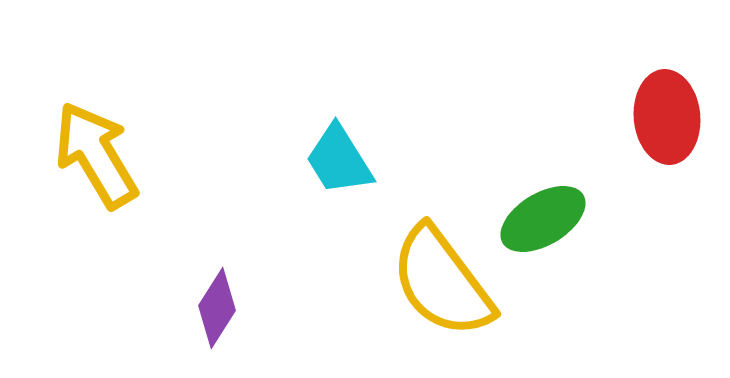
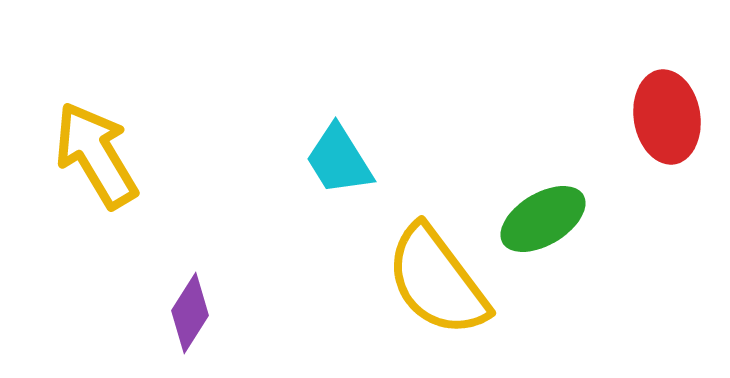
red ellipse: rotated 4 degrees counterclockwise
yellow semicircle: moved 5 px left, 1 px up
purple diamond: moved 27 px left, 5 px down
